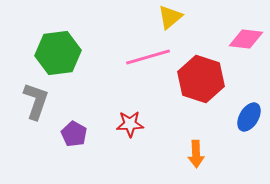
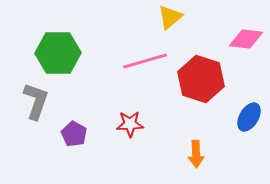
green hexagon: rotated 6 degrees clockwise
pink line: moved 3 px left, 4 px down
